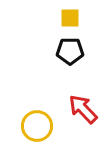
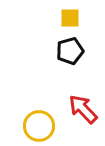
black pentagon: rotated 16 degrees counterclockwise
yellow circle: moved 2 px right
